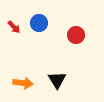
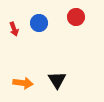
red arrow: moved 2 px down; rotated 24 degrees clockwise
red circle: moved 18 px up
